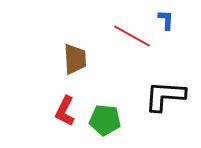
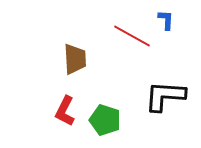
green pentagon: rotated 12 degrees clockwise
